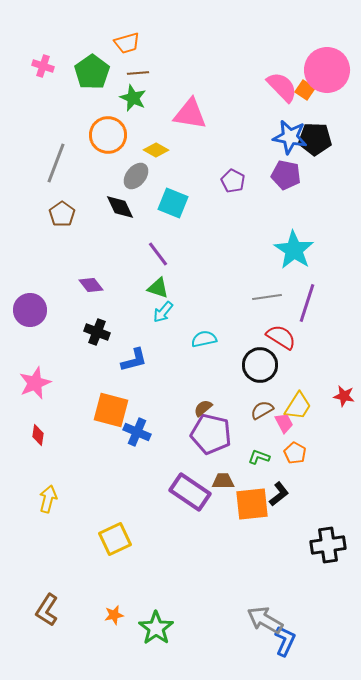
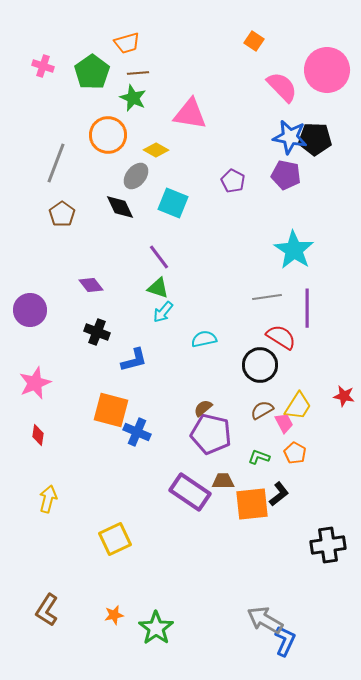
orange square at (305, 90): moved 51 px left, 49 px up
purple line at (158, 254): moved 1 px right, 3 px down
purple line at (307, 303): moved 5 px down; rotated 18 degrees counterclockwise
